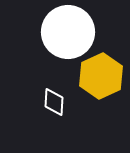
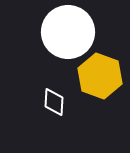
yellow hexagon: moved 1 px left; rotated 15 degrees counterclockwise
